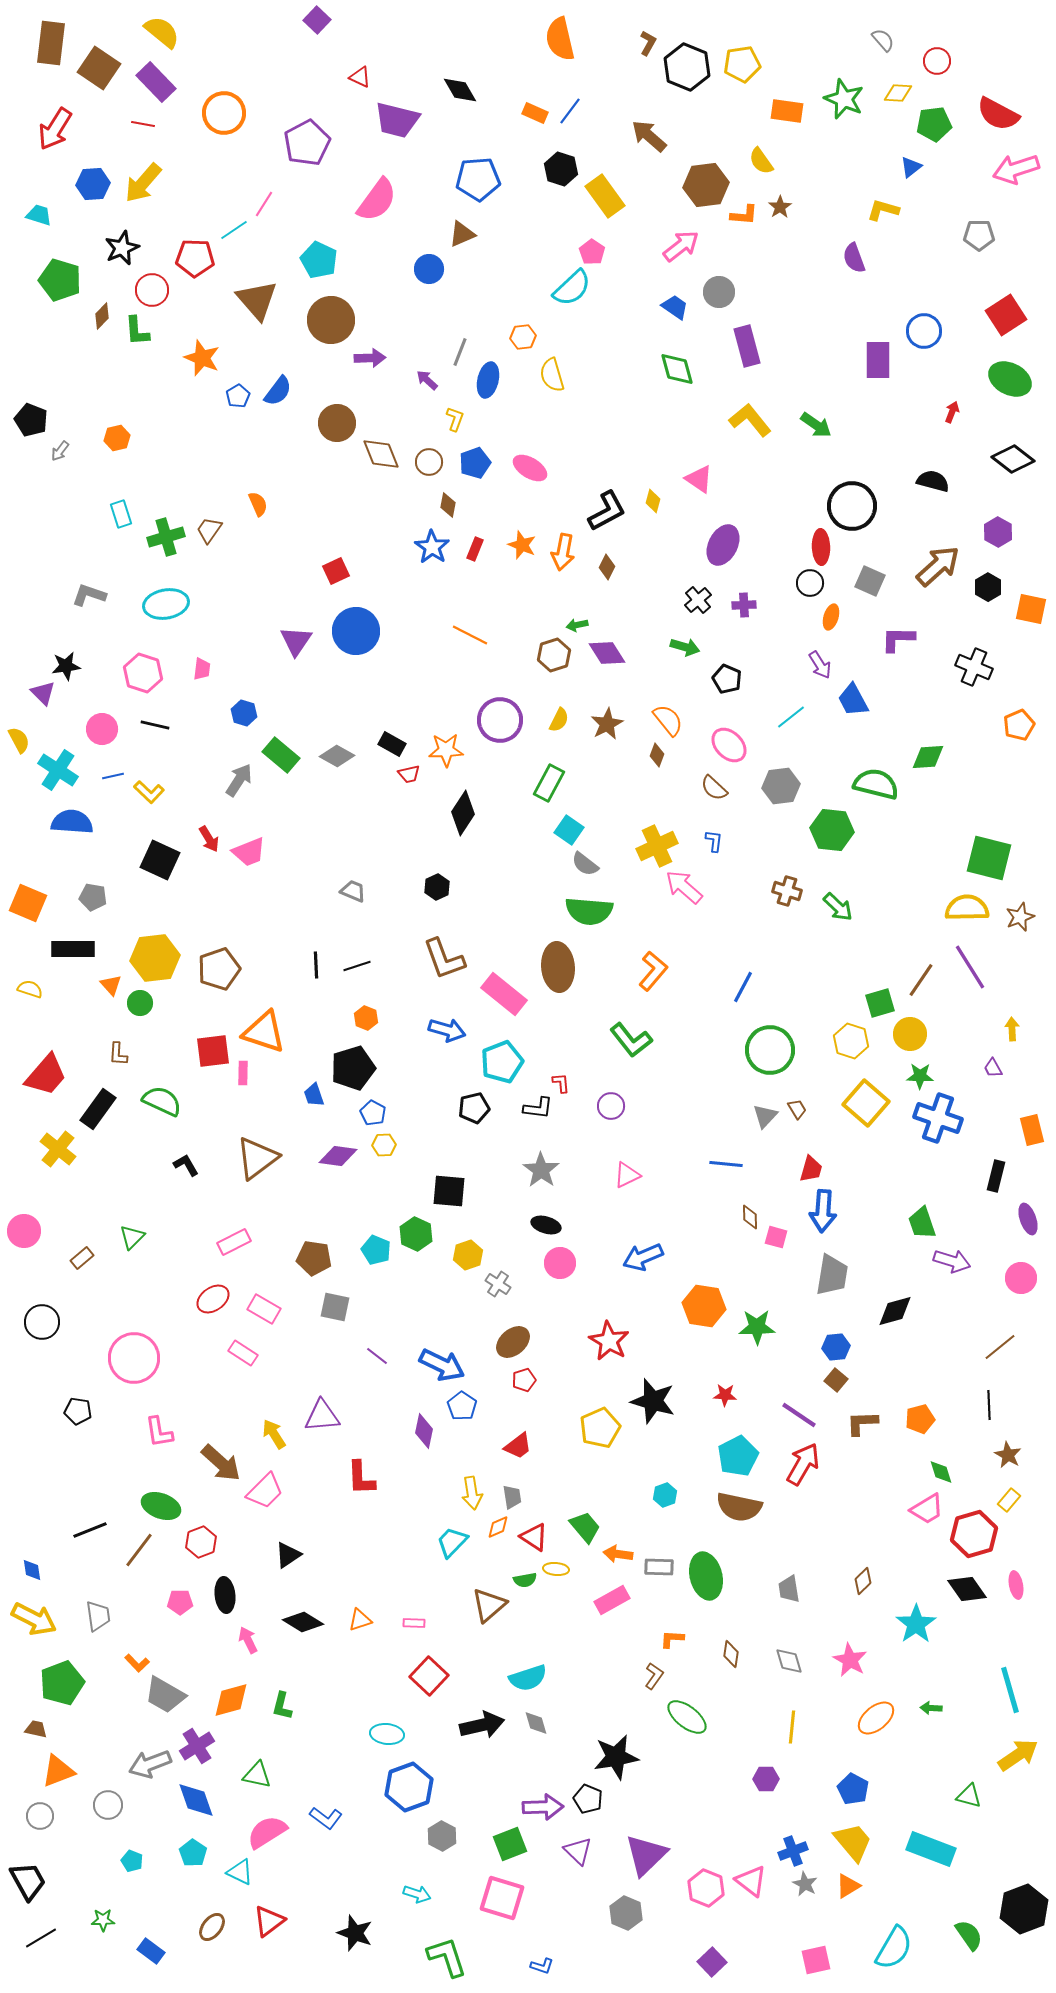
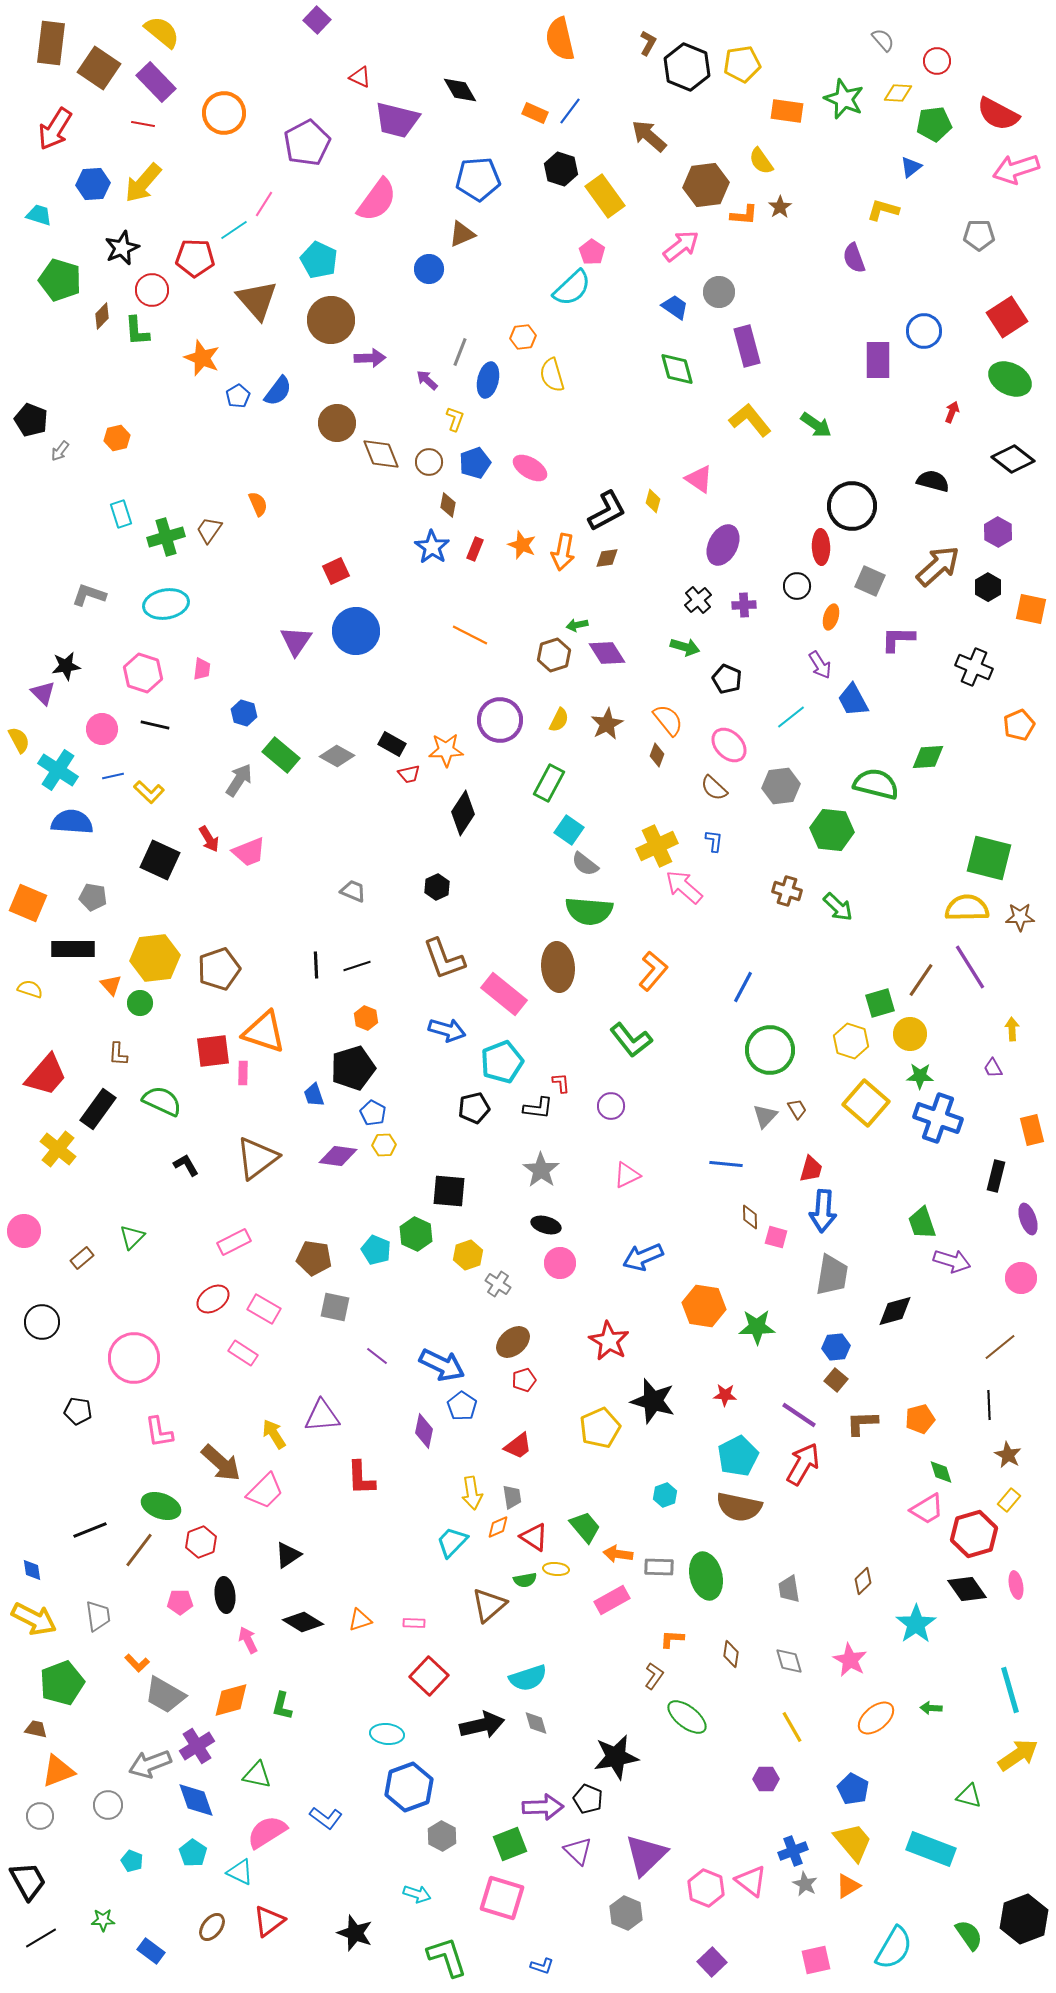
red square at (1006, 315): moved 1 px right, 2 px down
brown diamond at (607, 567): moved 9 px up; rotated 55 degrees clockwise
black circle at (810, 583): moved 13 px left, 3 px down
brown star at (1020, 917): rotated 20 degrees clockwise
yellow line at (792, 1727): rotated 36 degrees counterclockwise
black hexagon at (1024, 1909): moved 10 px down
